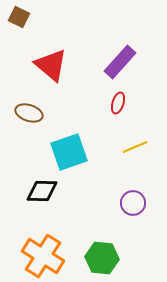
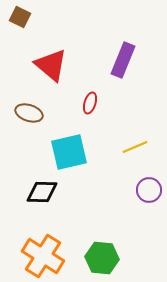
brown square: moved 1 px right
purple rectangle: moved 3 px right, 2 px up; rotated 20 degrees counterclockwise
red ellipse: moved 28 px left
cyan square: rotated 6 degrees clockwise
black diamond: moved 1 px down
purple circle: moved 16 px right, 13 px up
